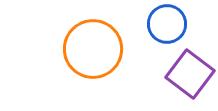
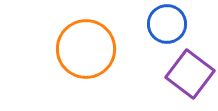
orange circle: moved 7 px left
